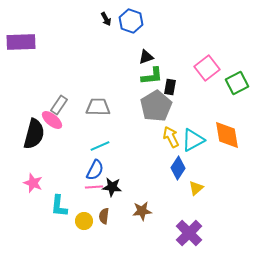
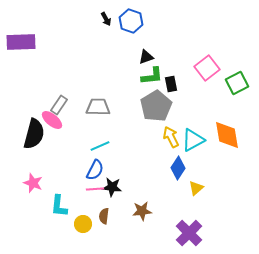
black rectangle: moved 1 px right, 3 px up; rotated 21 degrees counterclockwise
pink line: moved 1 px right, 2 px down
yellow circle: moved 1 px left, 3 px down
